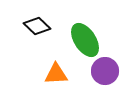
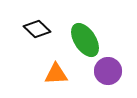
black diamond: moved 3 px down
purple circle: moved 3 px right
